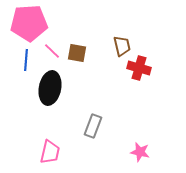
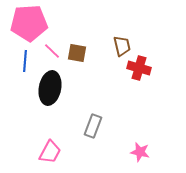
blue line: moved 1 px left, 1 px down
pink trapezoid: rotated 15 degrees clockwise
